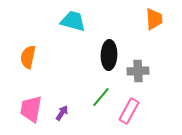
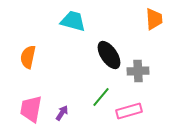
black ellipse: rotated 36 degrees counterclockwise
pink rectangle: rotated 45 degrees clockwise
